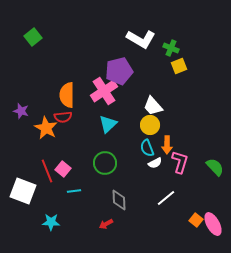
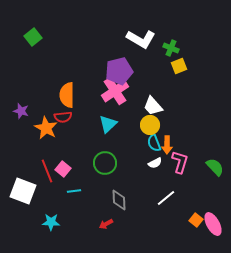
pink cross: moved 11 px right
cyan semicircle: moved 7 px right, 5 px up
